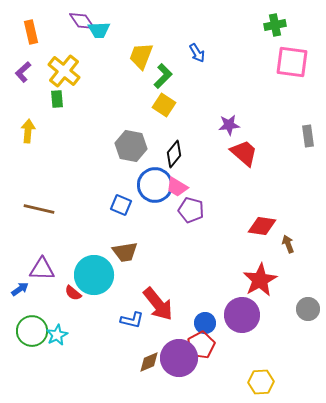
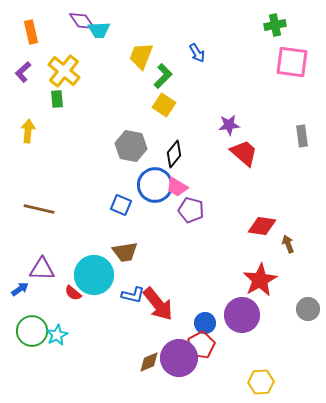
gray rectangle at (308, 136): moved 6 px left
blue L-shape at (132, 320): moved 1 px right, 25 px up
